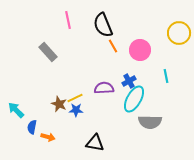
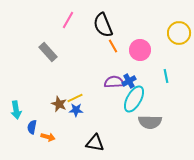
pink line: rotated 42 degrees clockwise
purple semicircle: moved 10 px right, 6 px up
cyan arrow: rotated 144 degrees counterclockwise
